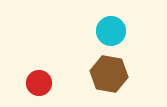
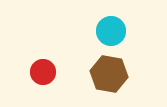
red circle: moved 4 px right, 11 px up
